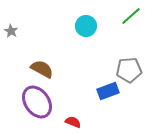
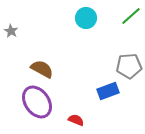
cyan circle: moved 8 px up
gray pentagon: moved 4 px up
red semicircle: moved 3 px right, 2 px up
